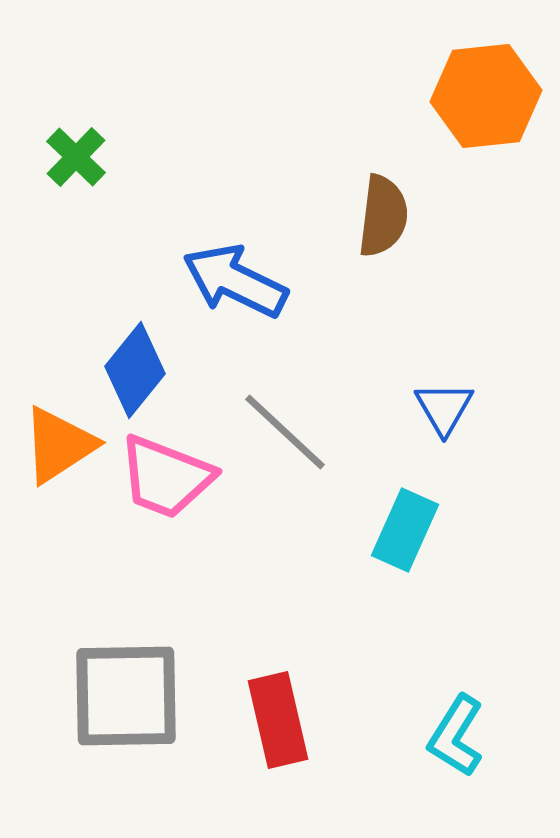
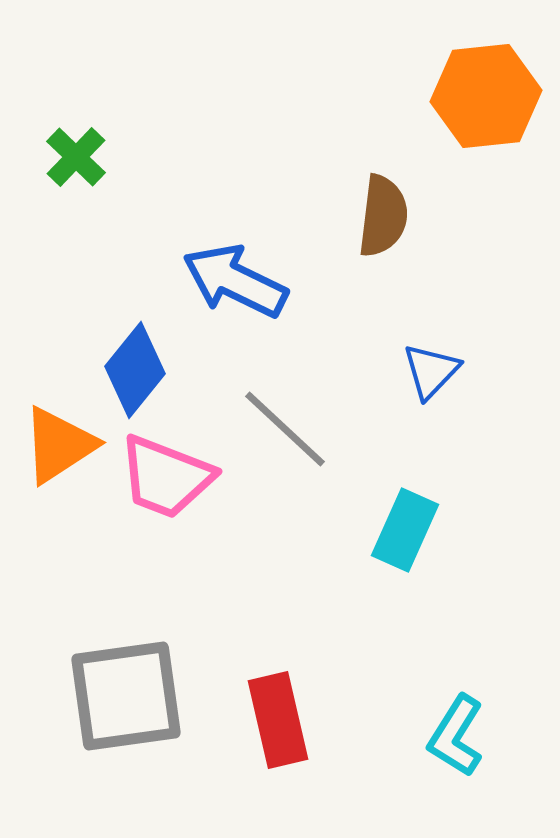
blue triangle: moved 13 px left, 37 px up; rotated 14 degrees clockwise
gray line: moved 3 px up
gray square: rotated 7 degrees counterclockwise
